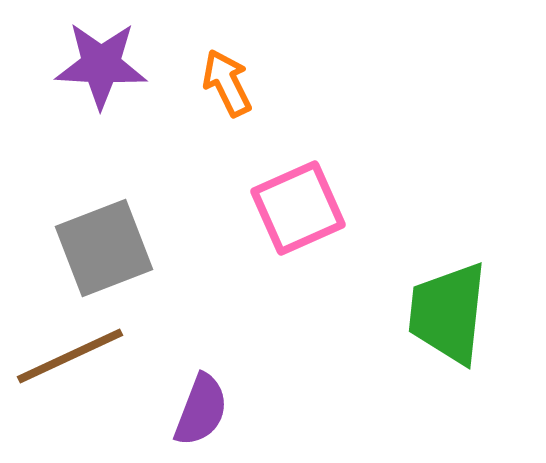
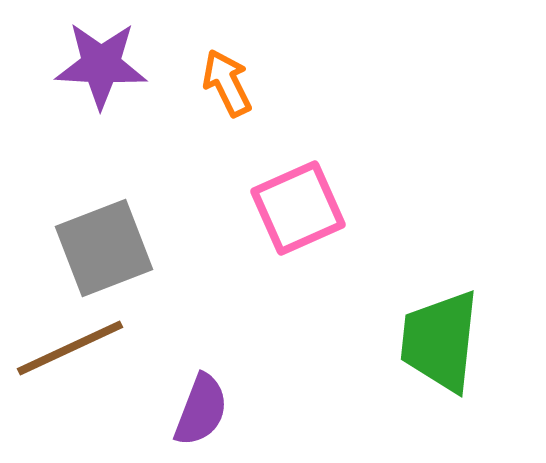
green trapezoid: moved 8 px left, 28 px down
brown line: moved 8 px up
